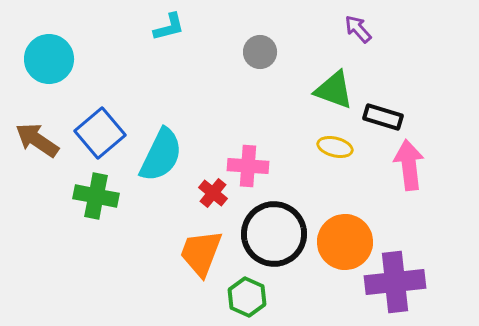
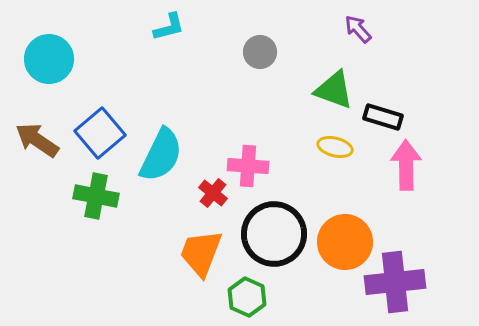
pink arrow: moved 3 px left; rotated 6 degrees clockwise
